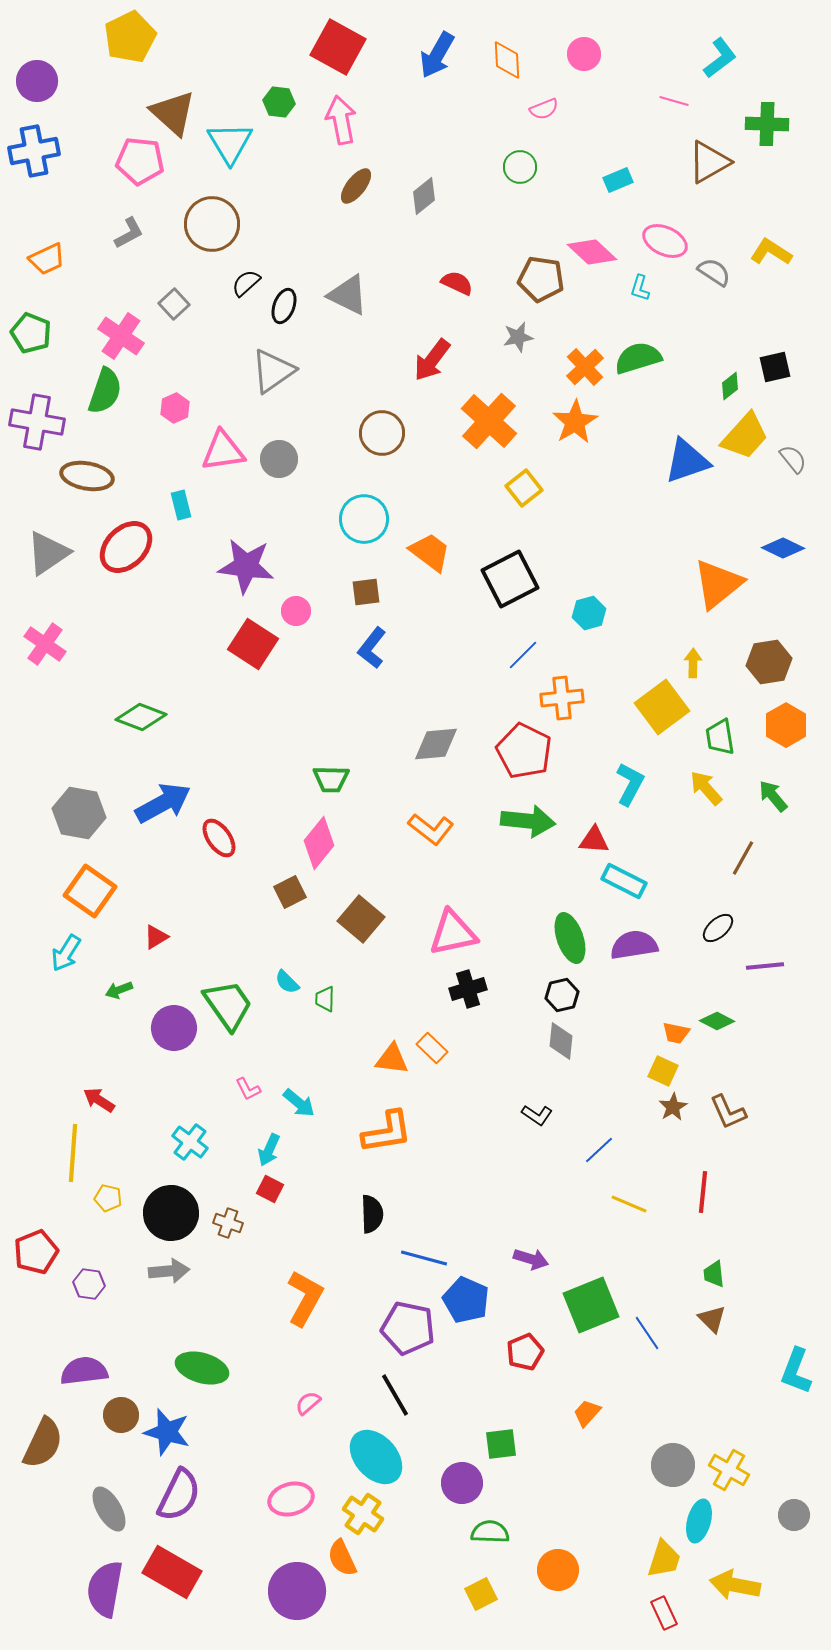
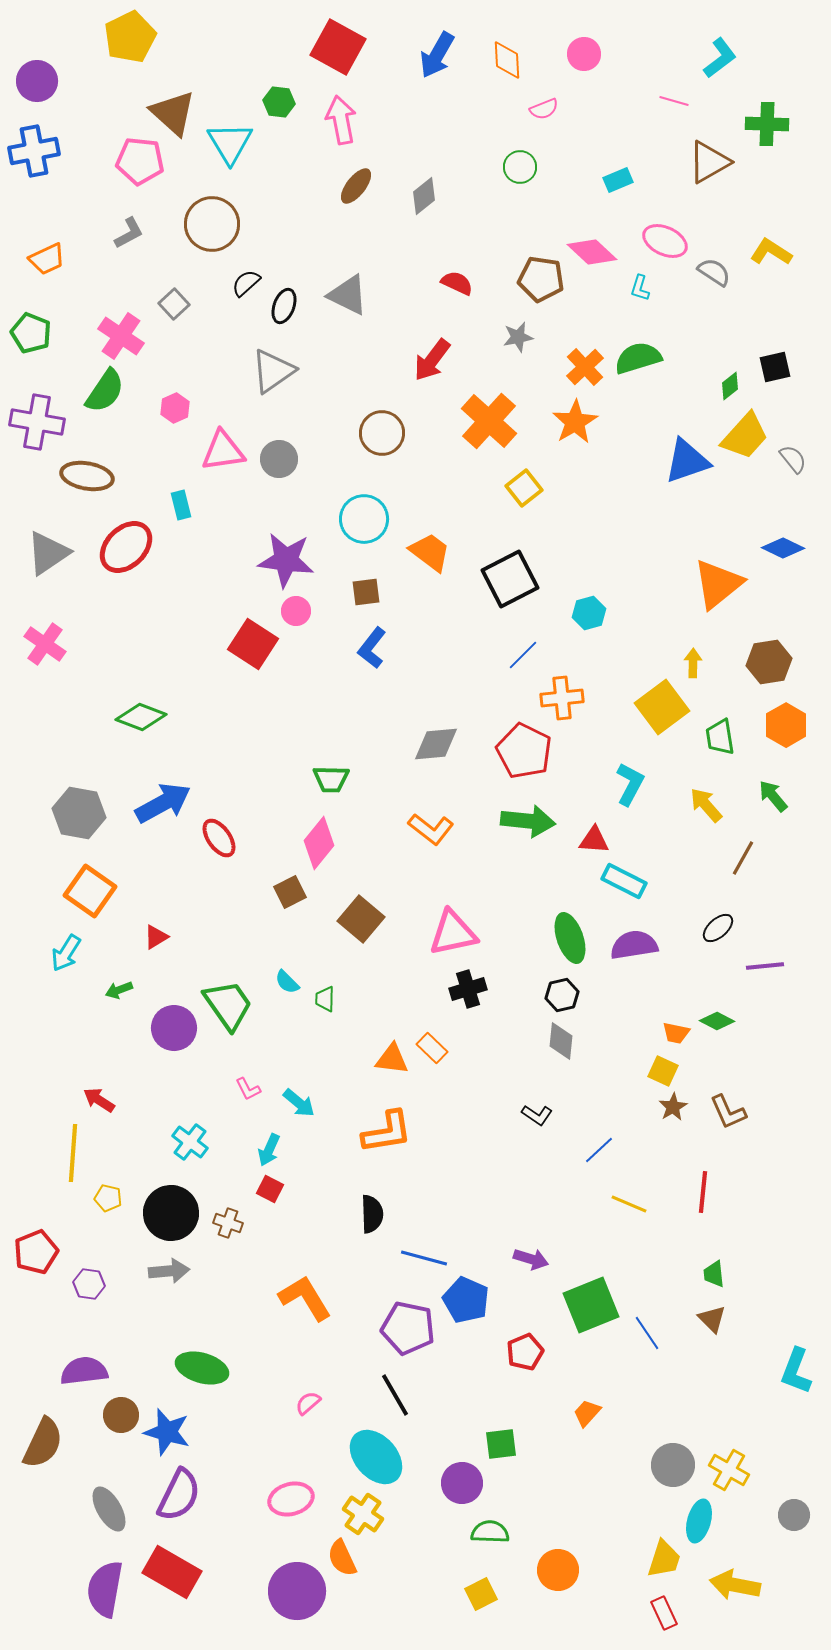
green semicircle at (105, 391): rotated 15 degrees clockwise
purple star at (246, 566): moved 40 px right, 6 px up
yellow arrow at (706, 788): moved 17 px down
orange L-shape at (305, 1298): rotated 60 degrees counterclockwise
